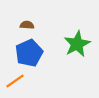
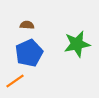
green star: rotated 16 degrees clockwise
